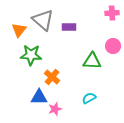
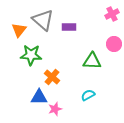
pink cross: moved 1 px down; rotated 24 degrees counterclockwise
pink circle: moved 1 px right, 2 px up
cyan semicircle: moved 1 px left, 3 px up
